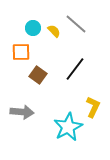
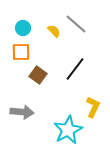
cyan circle: moved 10 px left
cyan star: moved 3 px down
